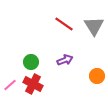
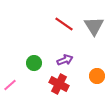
green circle: moved 3 px right, 1 px down
red cross: moved 26 px right
